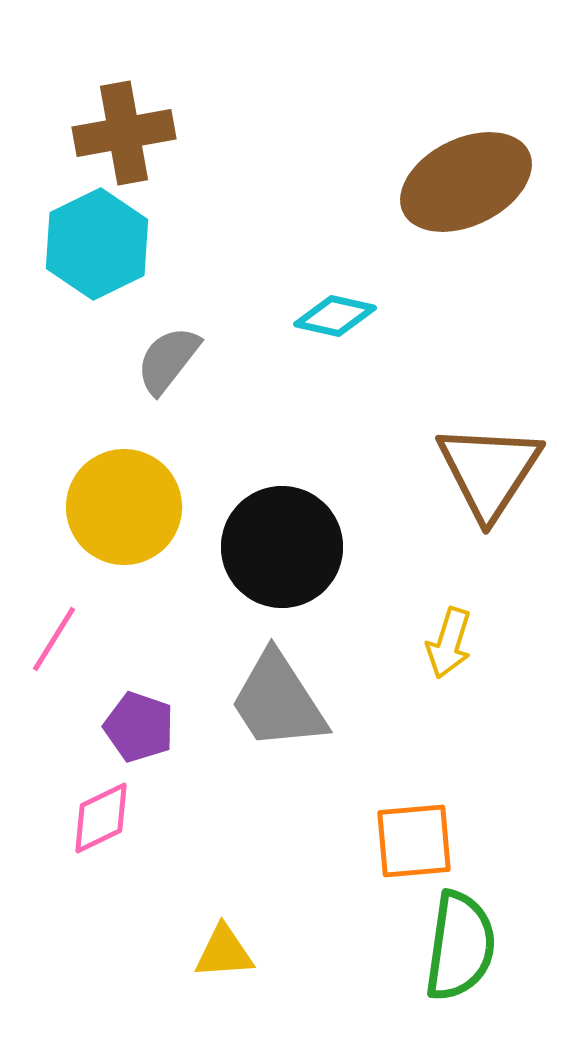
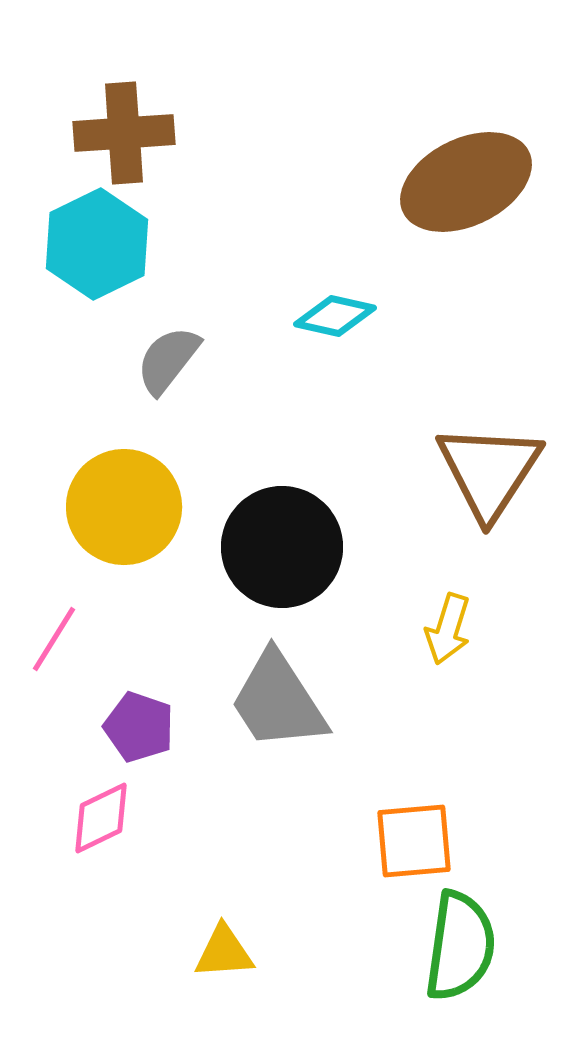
brown cross: rotated 6 degrees clockwise
yellow arrow: moved 1 px left, 14 px up
